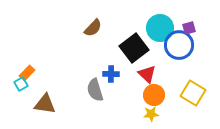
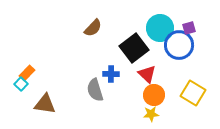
cyan square: rotated 16 degrees counterclockwise
